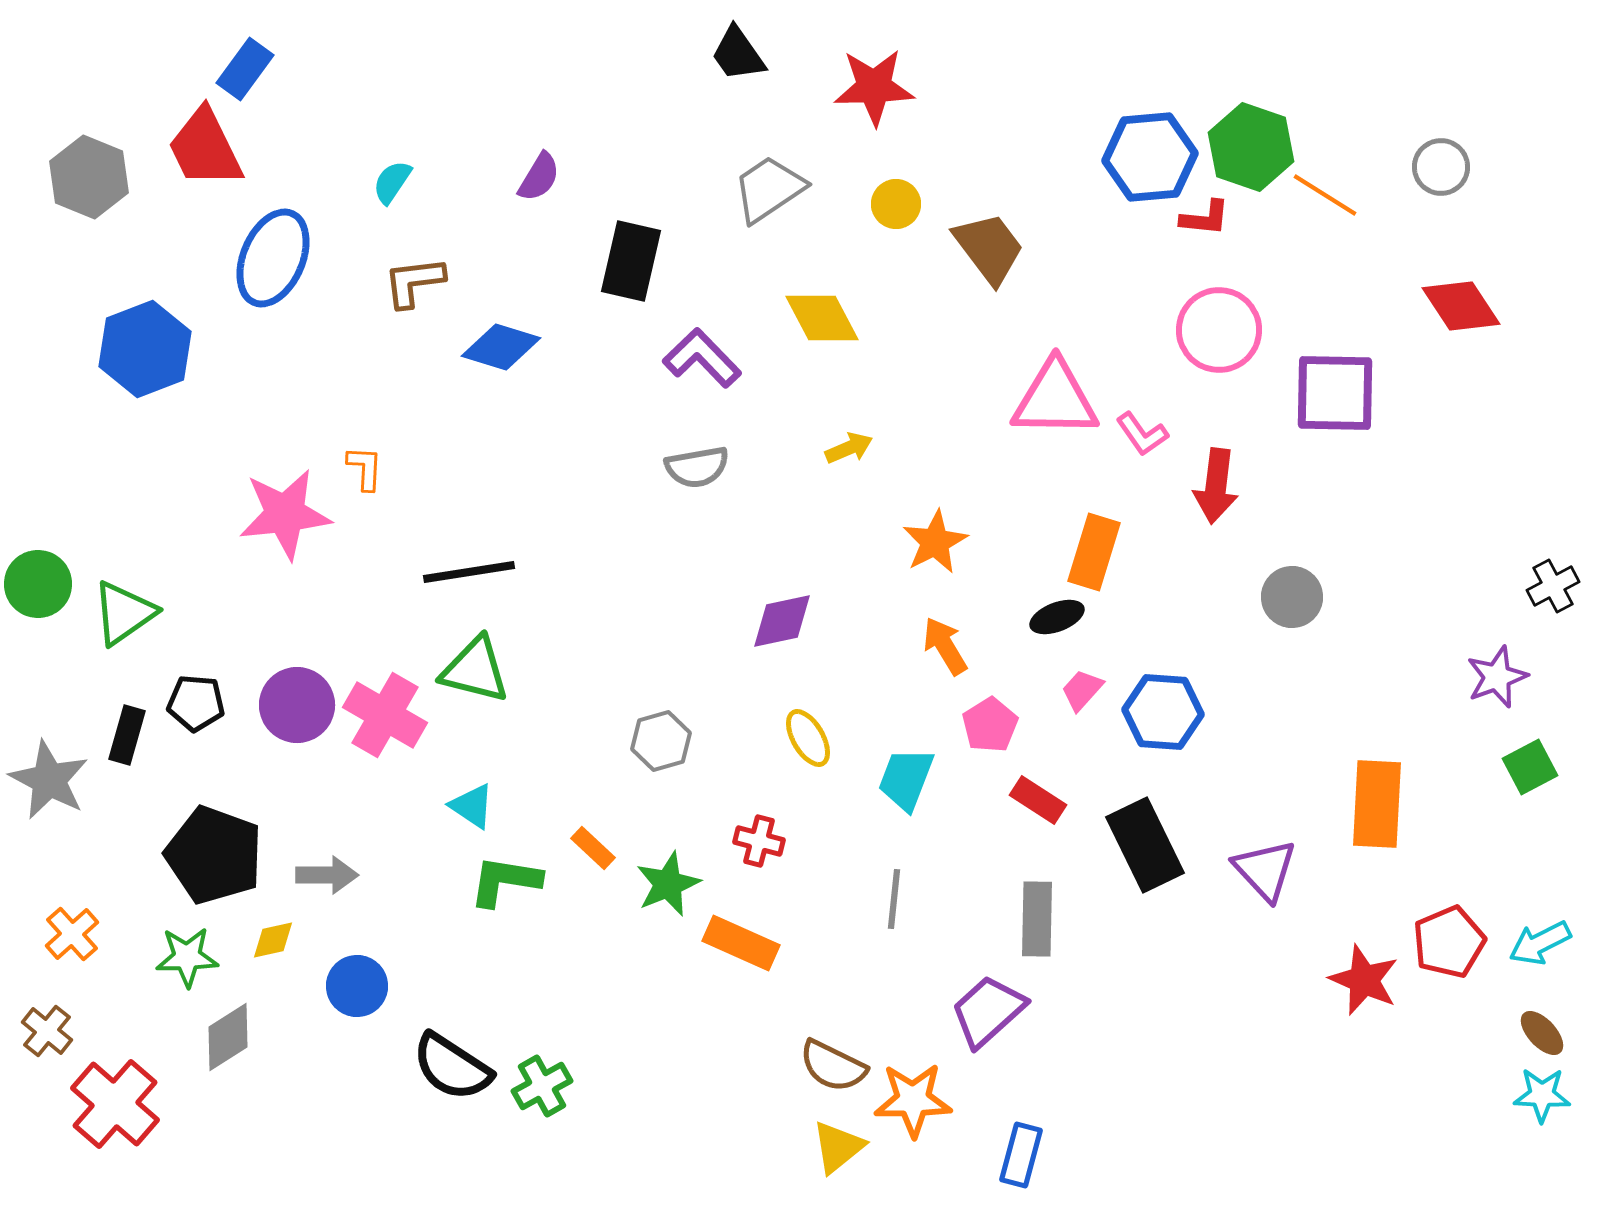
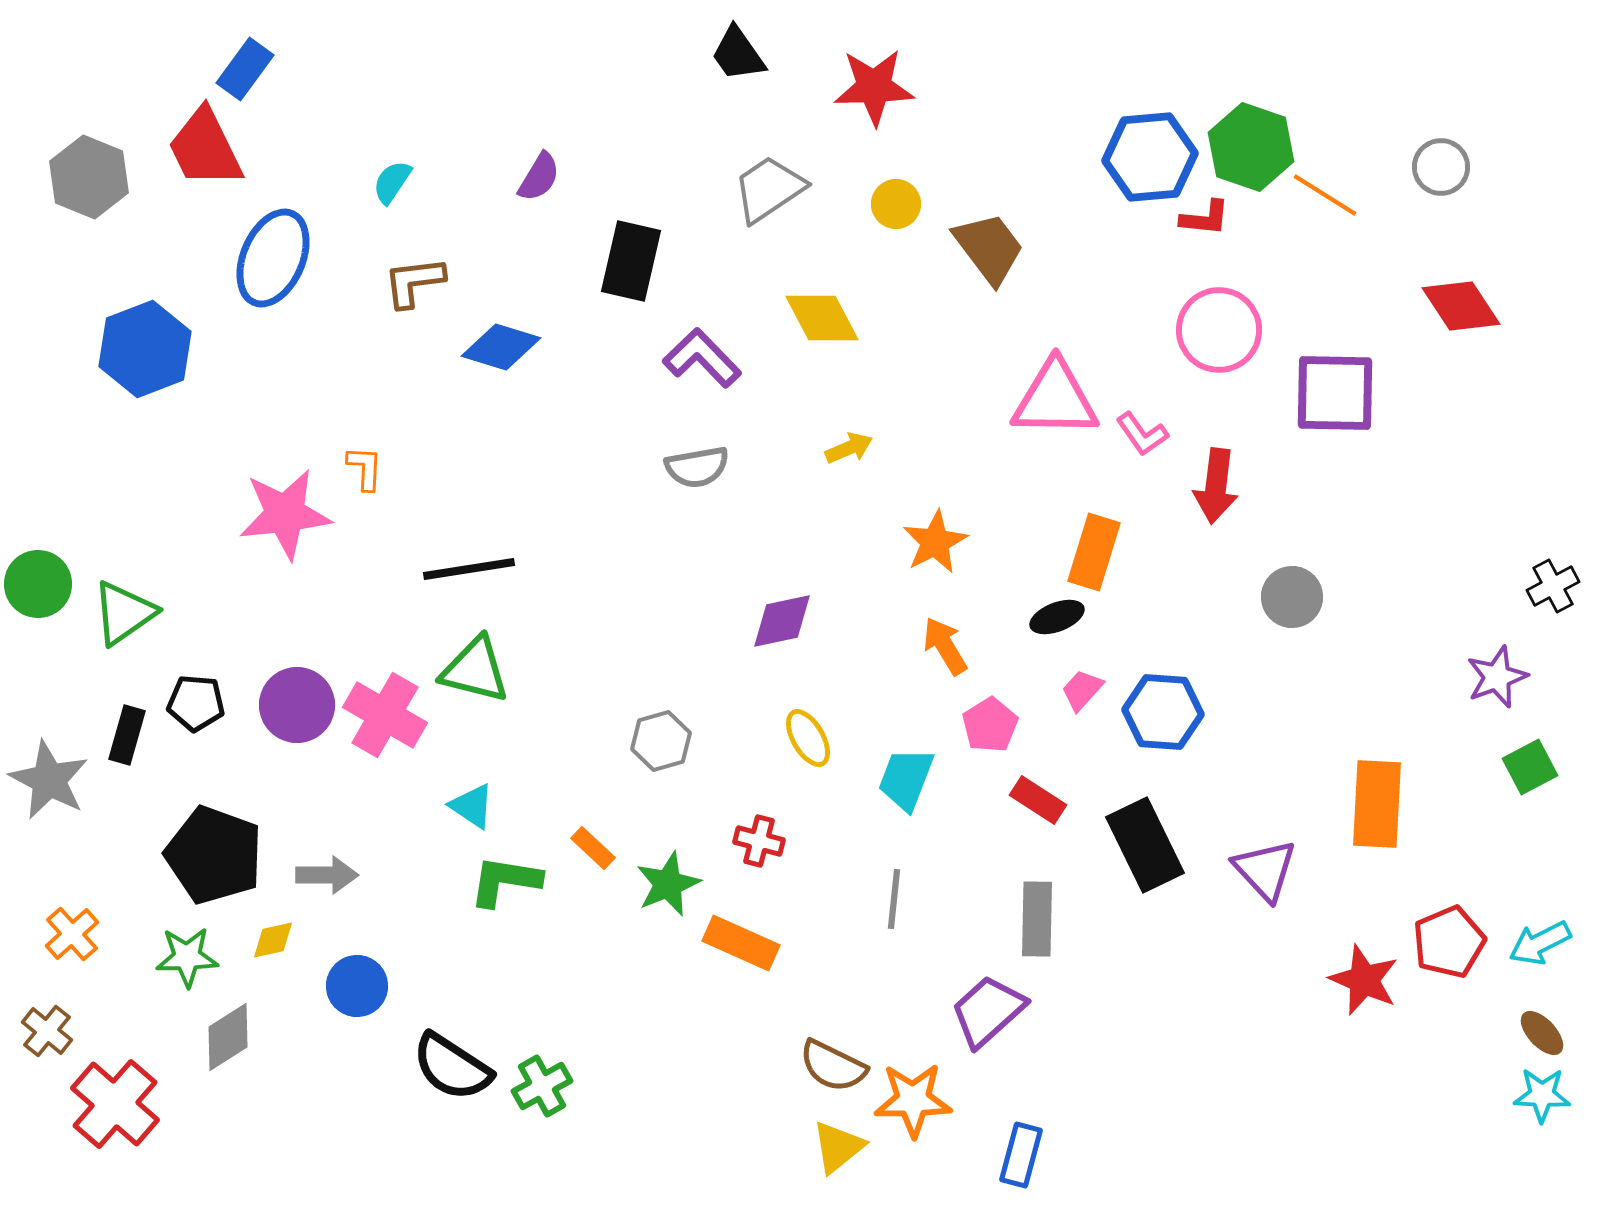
black line at (469, 572): moved 3 px up
